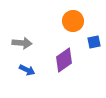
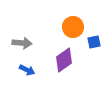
orange circle: moved 6 px down
